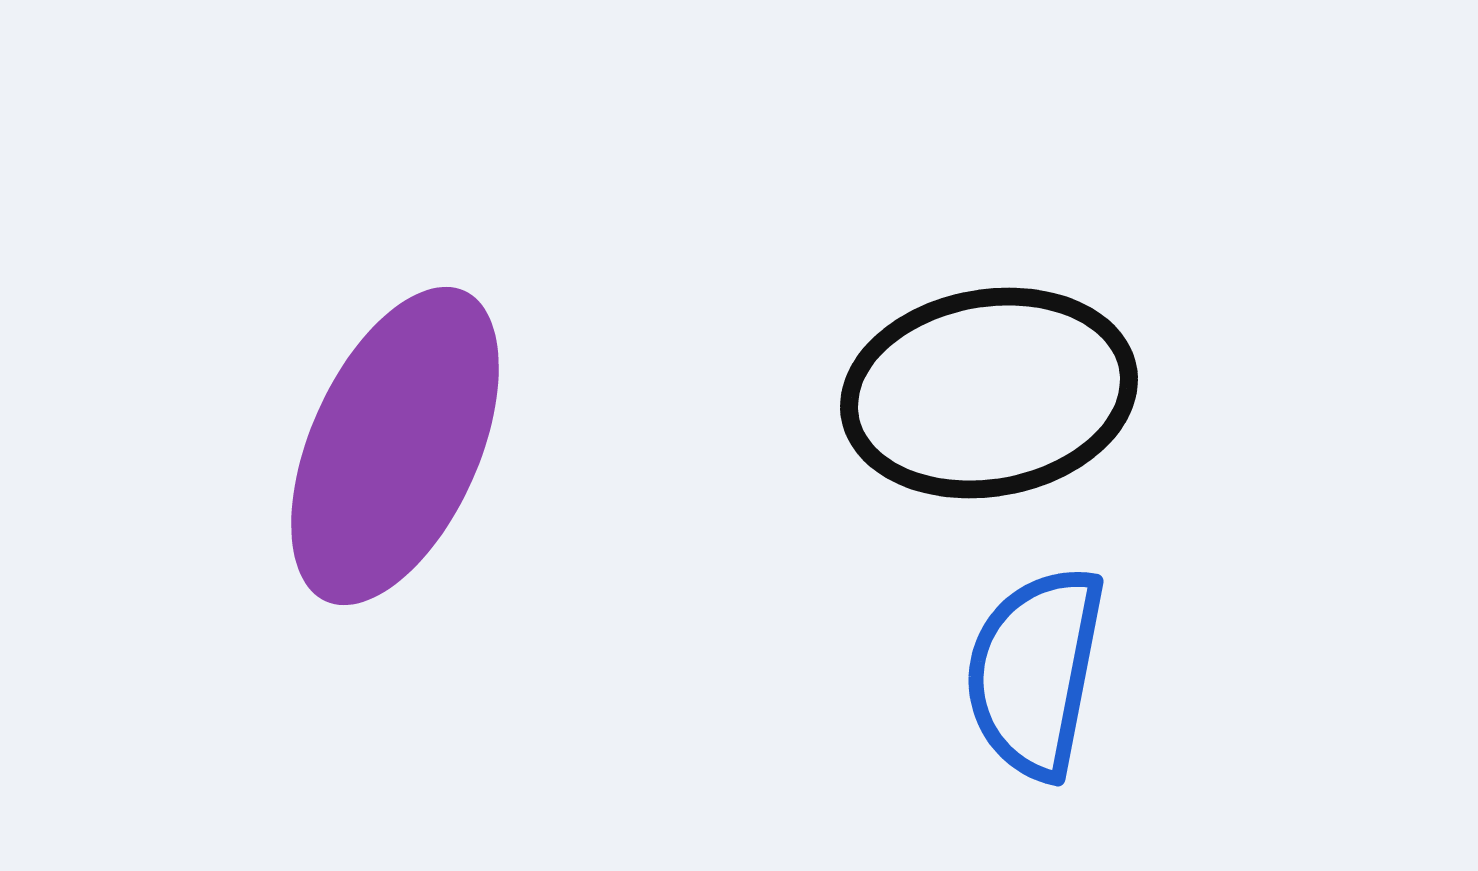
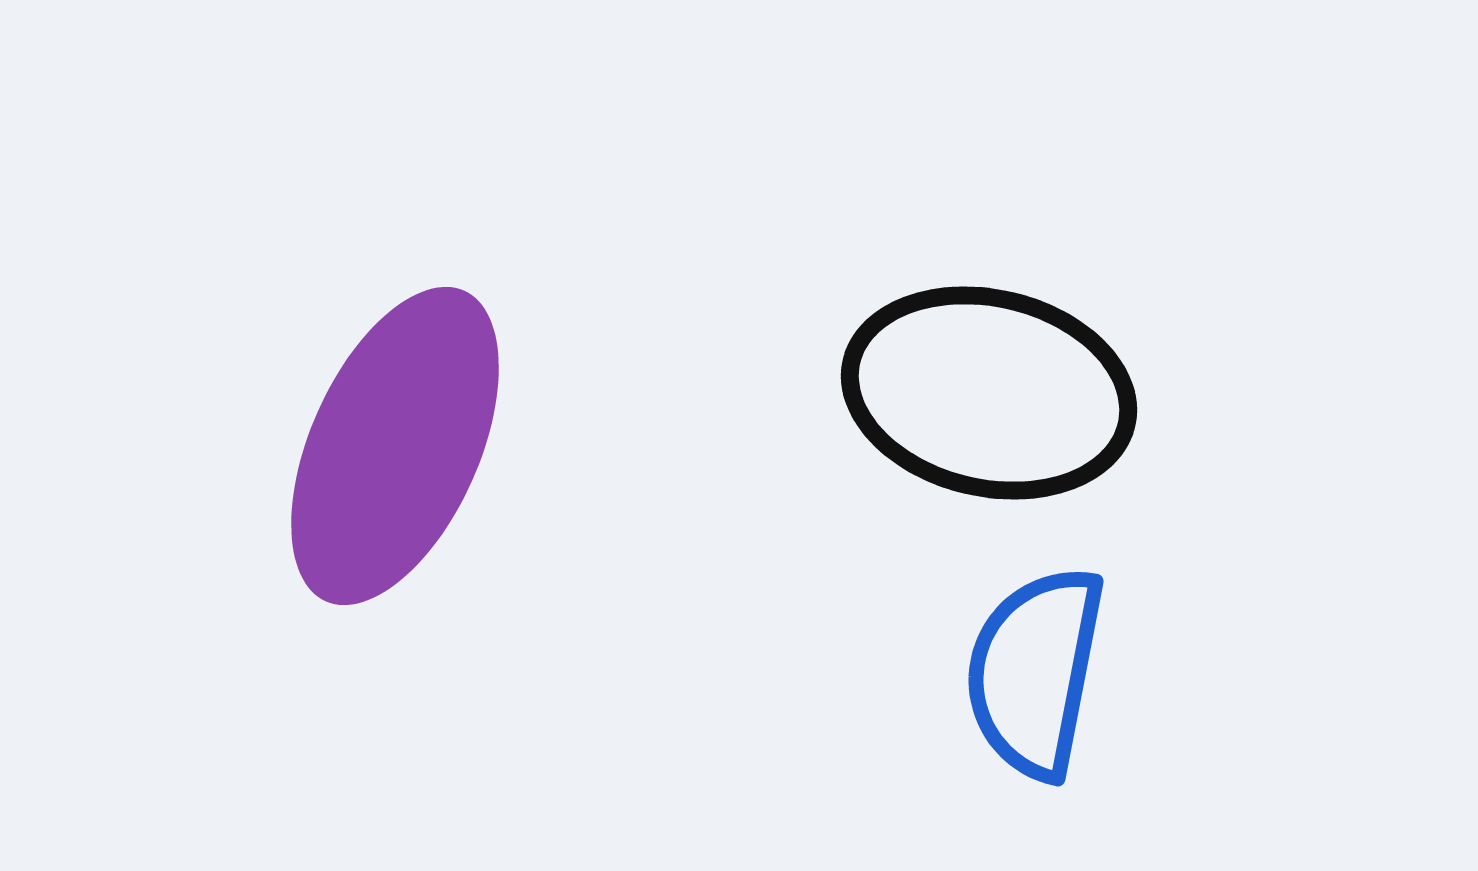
black ellipse: rotated 23 degrees clockwise
